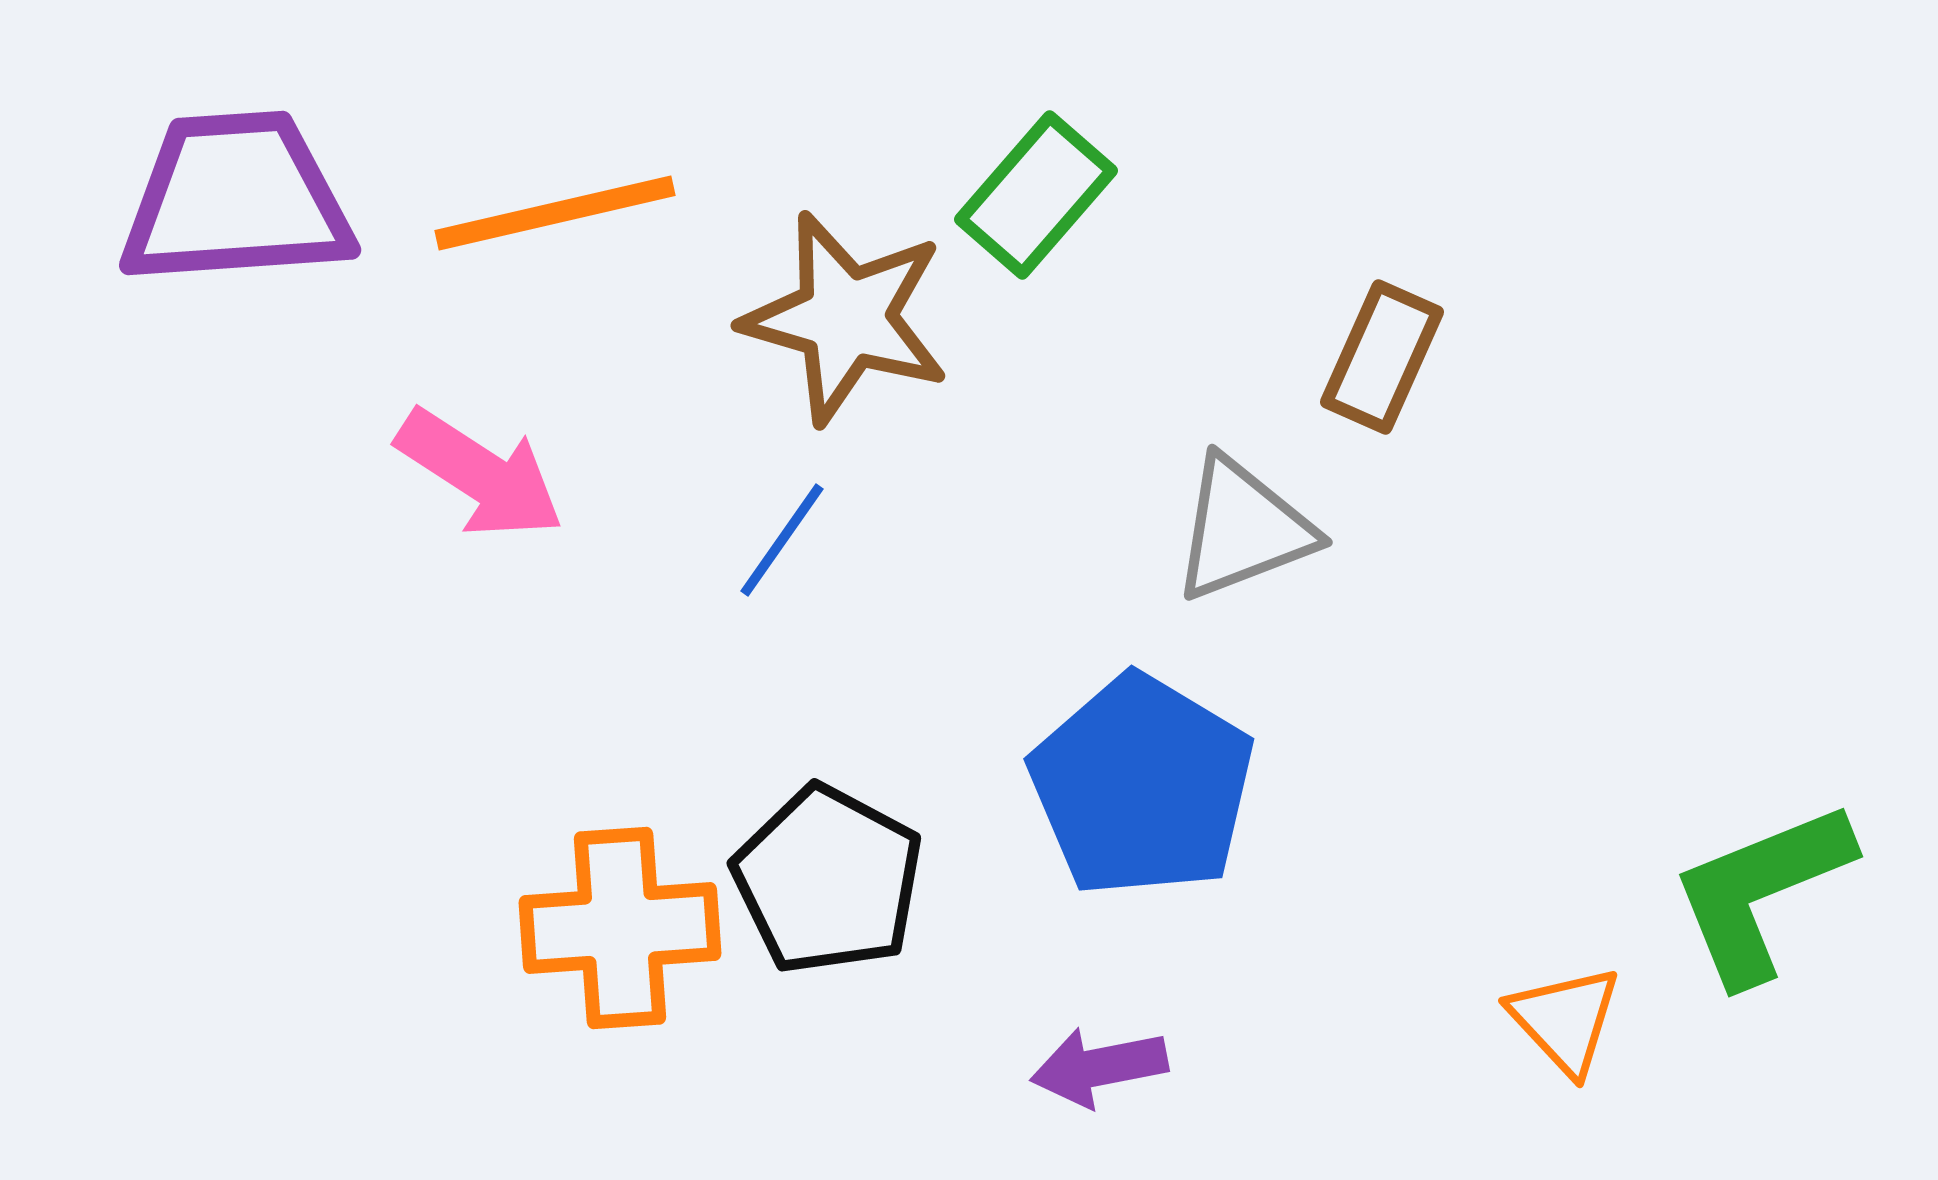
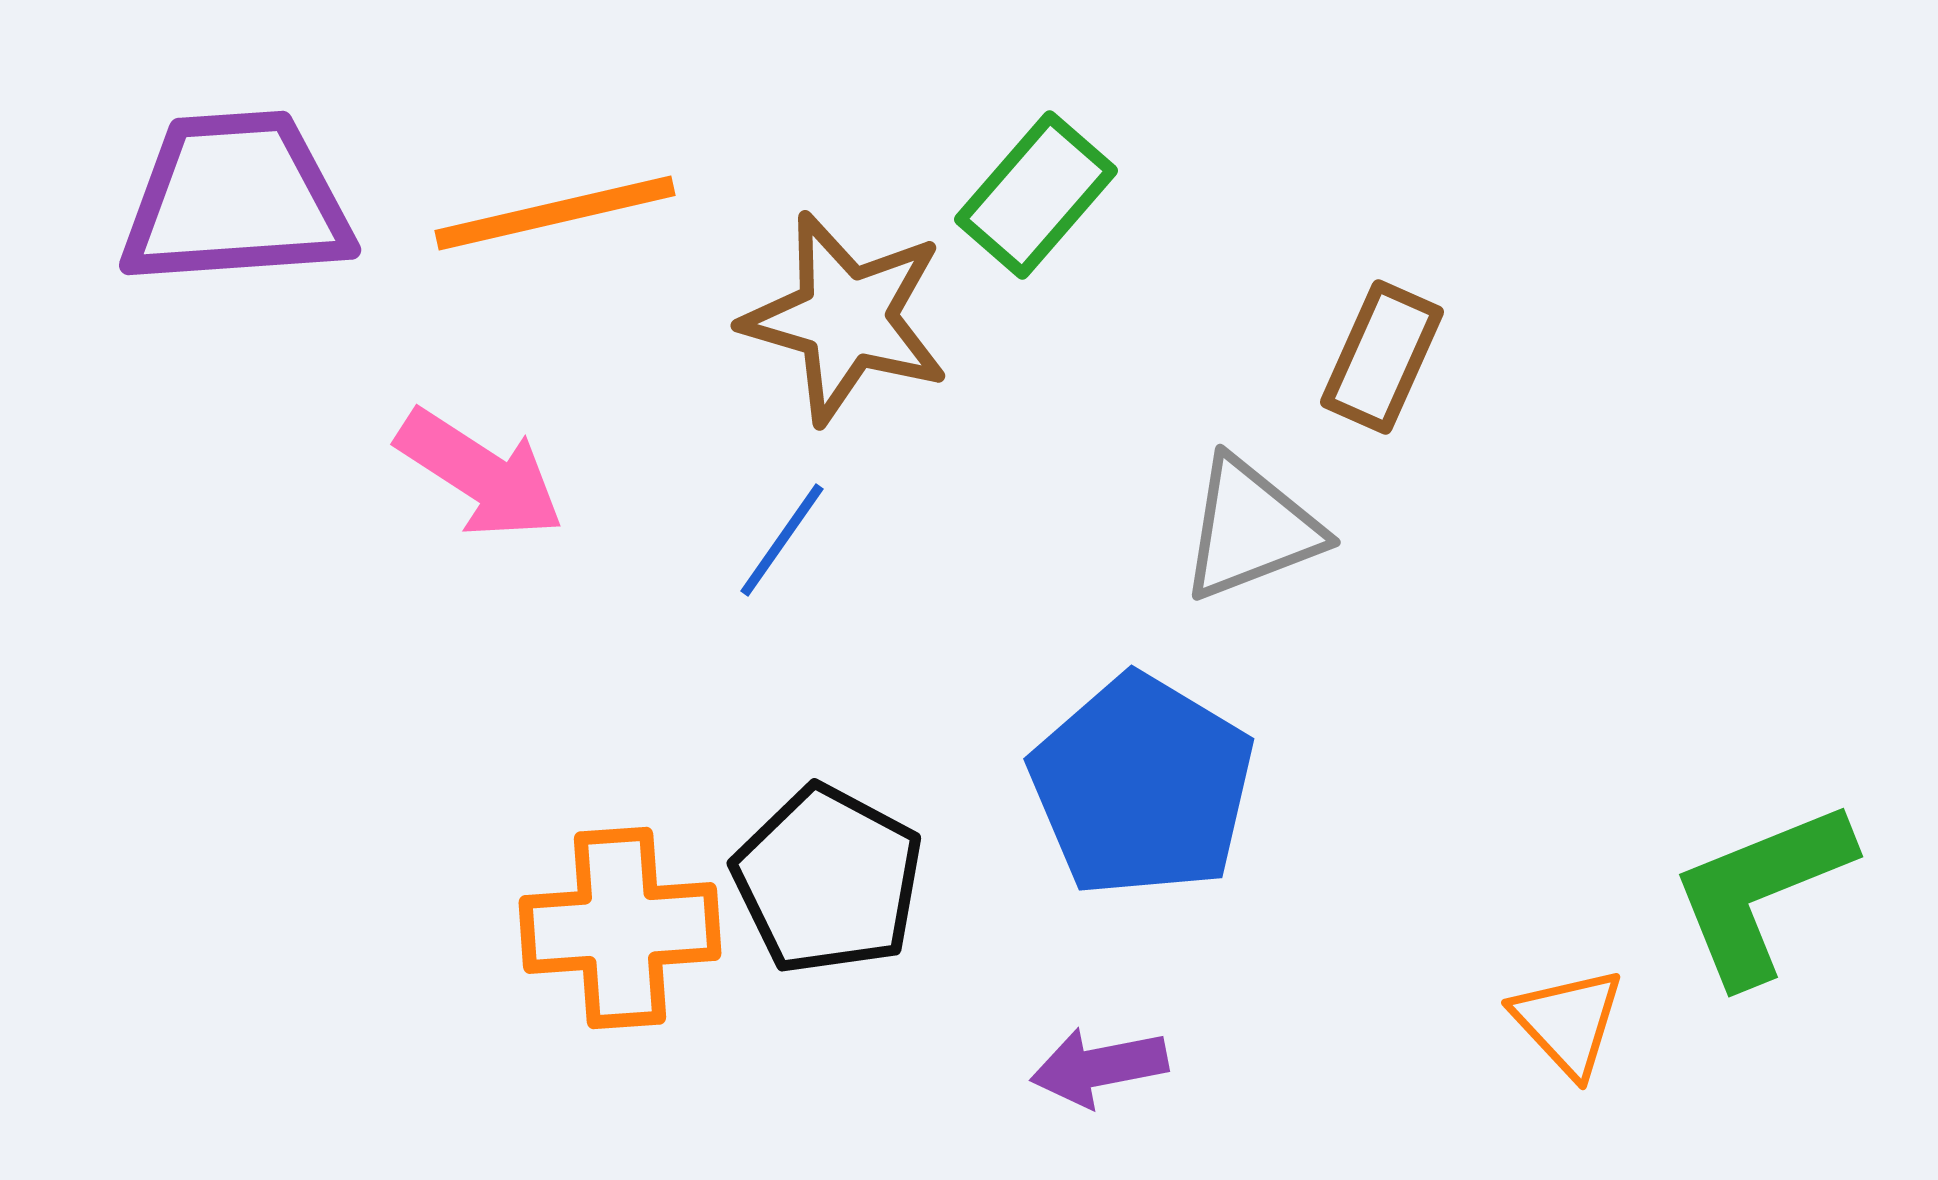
gray triangle: moved 8 px right
orange triangle: moved 3 px right, 2 px down
